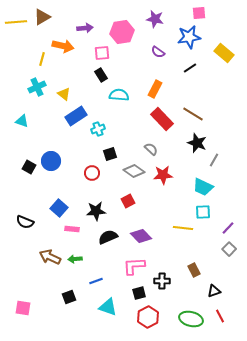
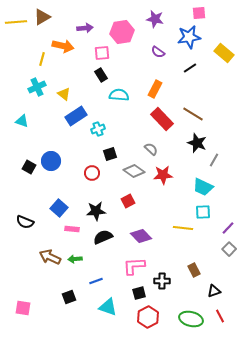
black semicircle at (108, 237): moved 5 px left
